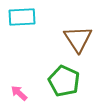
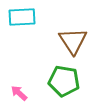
brown triangle: moved 5 px left, 2 px down
green pentagon: rotated 16 degrees counterclockwise
